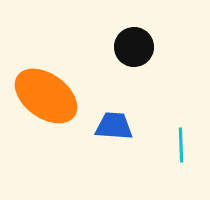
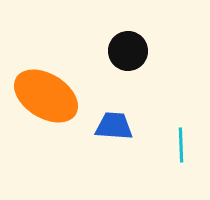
black circle: moved 6 px left, 4 px down
orange ellipse: rotated 4 degrees counterclockwise
